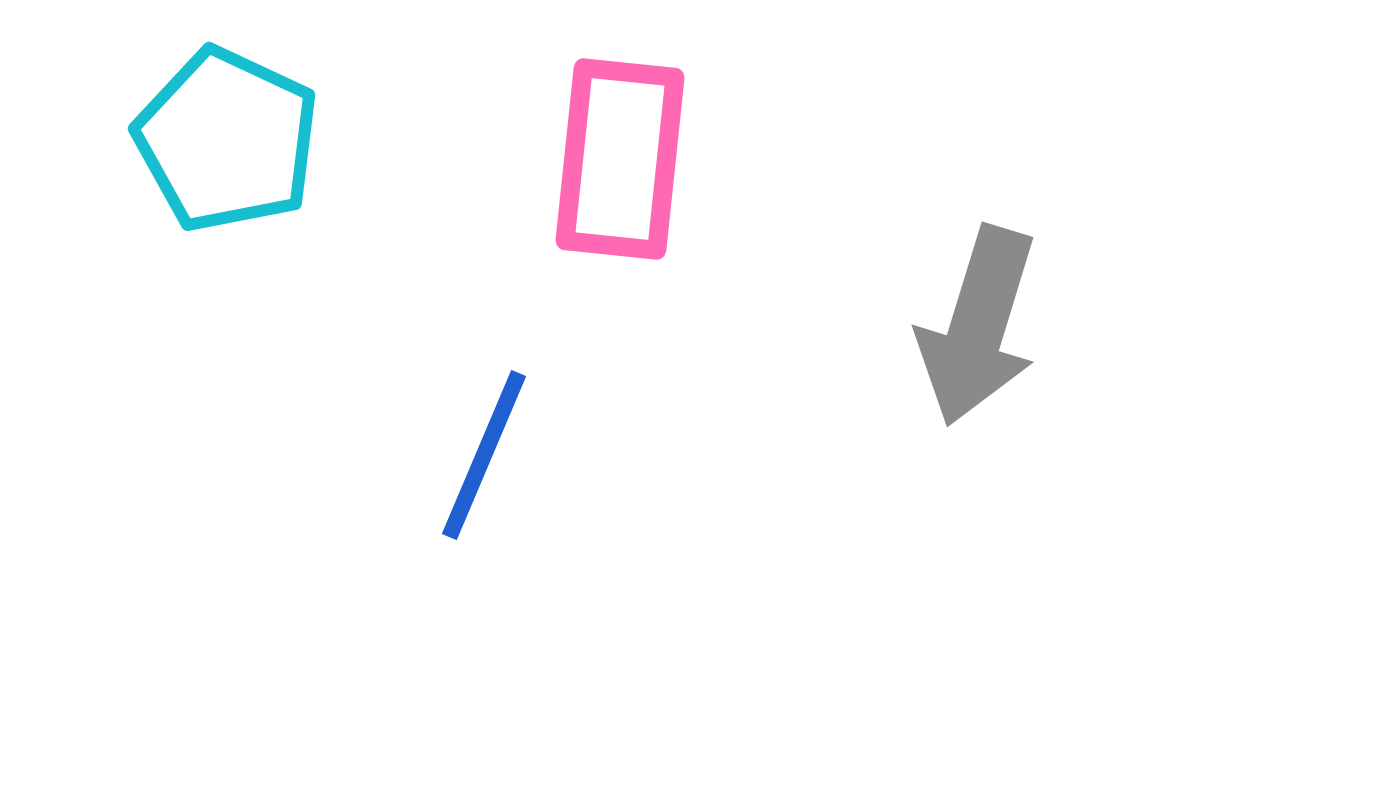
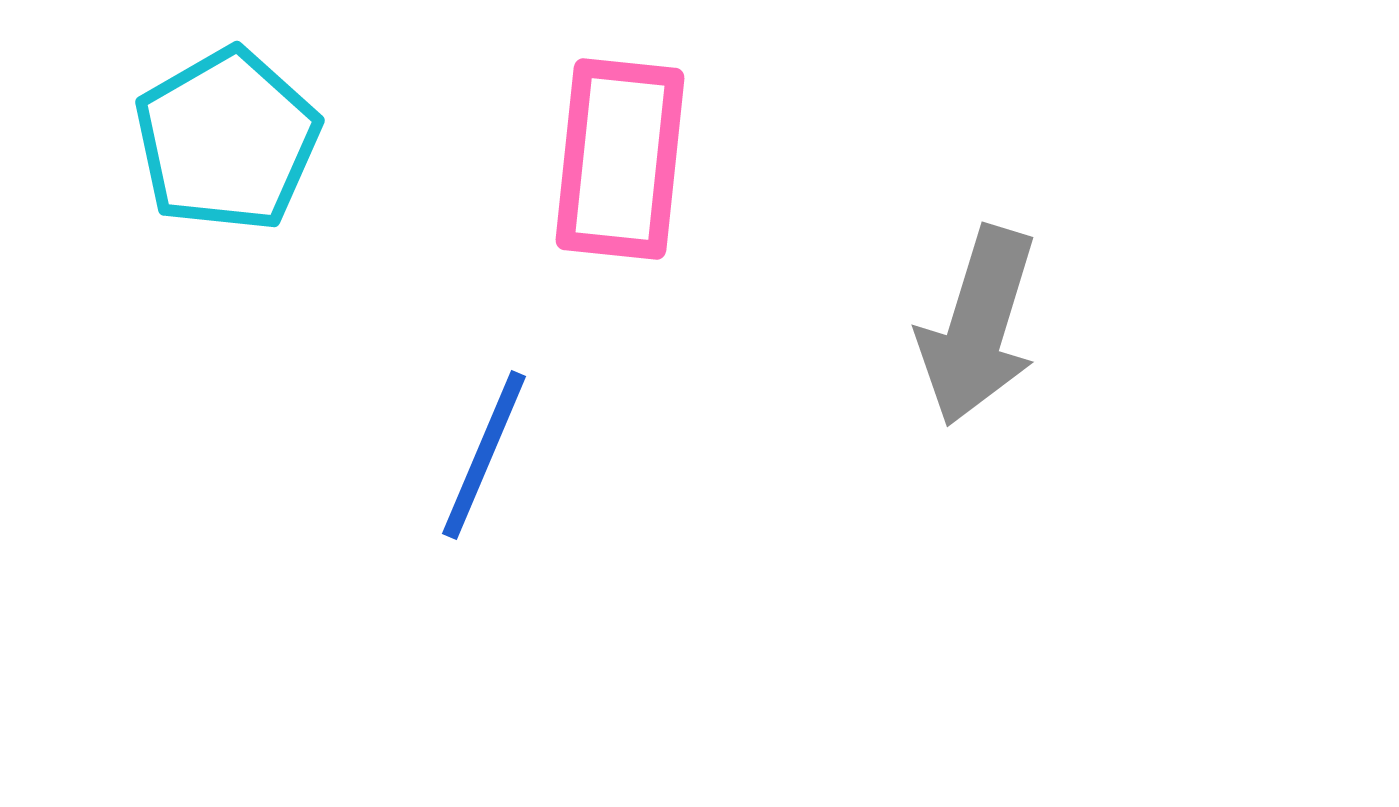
cyan pentagon: rotated 17 degrees clockwise
